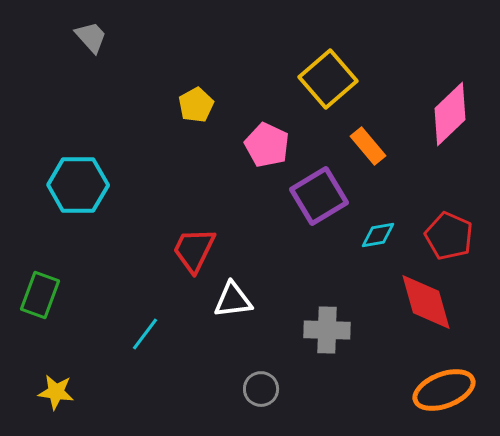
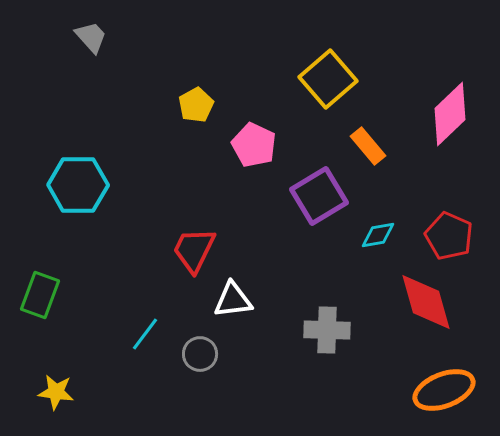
pink pentagon: moved 13 px left
gray circle: moved 61 px left, 35 px up
